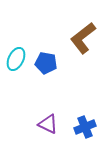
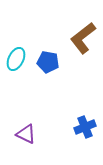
blue pentagon: moved 2 px right, 1 px up
purple triangle: moved 22 px left, 10 px down
